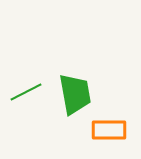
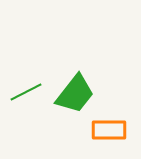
green trapezoid: rotated 48 degrees clockwise
